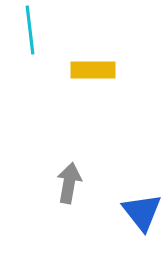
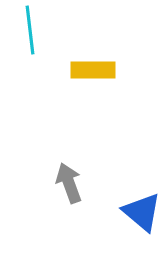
gray arrow: rotated 30 degrees counterclockwise
blue triangle: rotated 12 degrees counterclockwise
